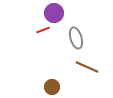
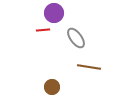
red line: rotated 16 degrees clockwise
gray ellipse: rotated 20 degrees counterclockwise
brown line: moved 2 px right; rotated 15 degrees counterclockwise
